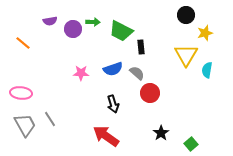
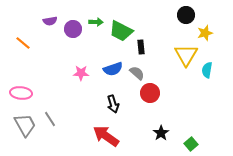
green arrow: moved 3 px right
